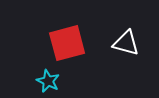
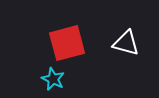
cyan star: moved 5 px right, 2 px up
